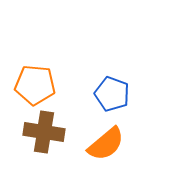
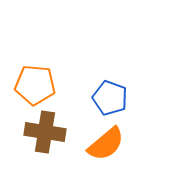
blue pentagon: moved 2 px left, 4 px down
brown cross: moved 1 px right
